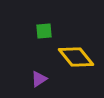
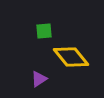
yellow diamond: moved 5 px left
